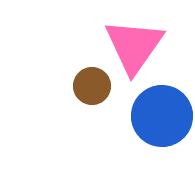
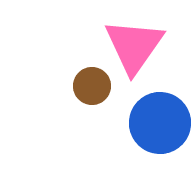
blue circle: moved 2 px left, 7 px down
